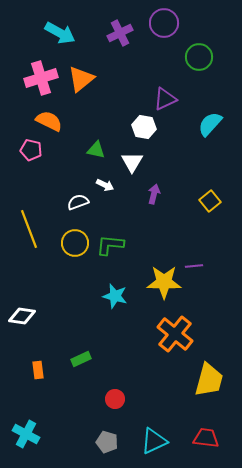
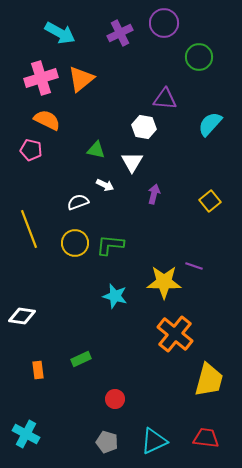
purple triangle: rotated 30 degrees clockwise
orange semicircle: moved 2 px left, 1 px up
purple line: rotated 24 degrees clockwise
